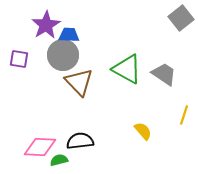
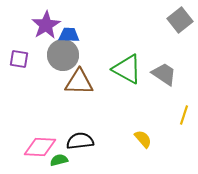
gray square: moved 1 px left, 2 px down
brown triangle: rotated 44 degrees counterclockwise
yellow semicircle: moved 8 px down
